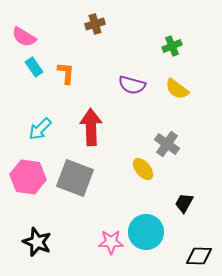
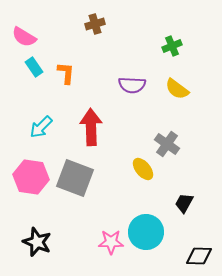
purple semicircle: rotated 12 degrees counterclockwise
cyan arrow: moved 1 px right, 2 px up
pink hexagon: moved 3 px right
